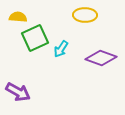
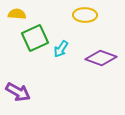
yellow semicircle: moved 1 px left, 3 px up
